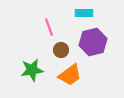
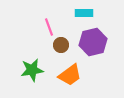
brown circle: moved 5 px up
